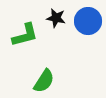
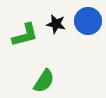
black star: moved 6 px down
